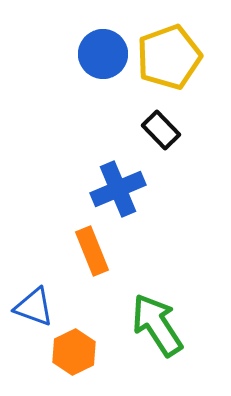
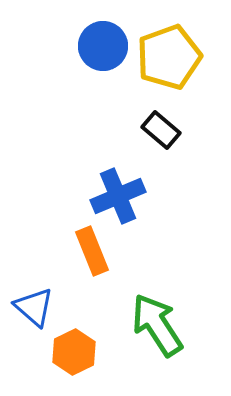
blue circle: moved 8 px up
black rectangle: rotated 6 degrees counterclockwise
blue cross: moved 7 px down
blue triangle: rotated 21 degrees clockwise
